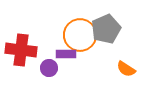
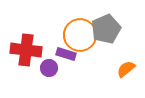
red cross: moved 5 px right
purple rectangle: rotated 18 degrees clockwise
orange semicircle: rotated 108 degrees clockwise
